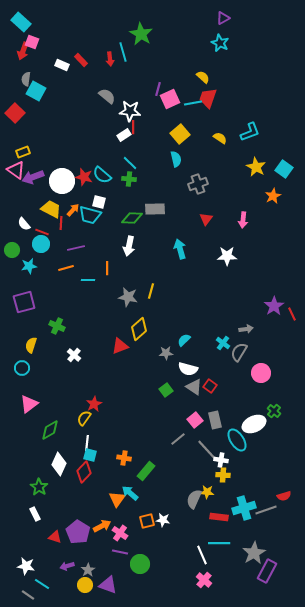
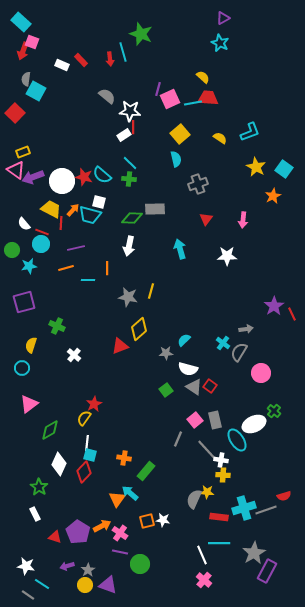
green star at (141, 34): rotated 10 degrees counterclockwise
red trapezoid at (208, 98): rotated 75 degrees clockwise
gray line at (178, 439): rotated 28 degrees counterclockwise
